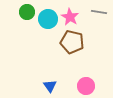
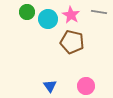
pink star: moved 1 px right, 2 px up
